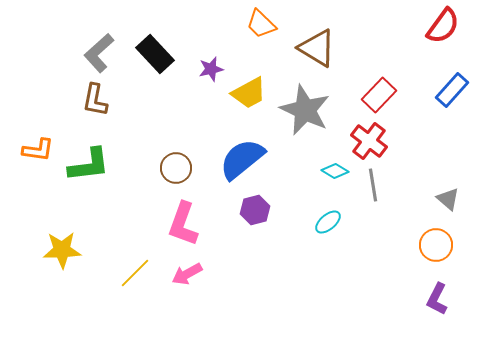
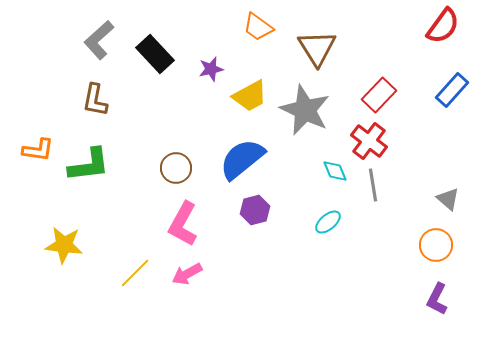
orange trapezoid: moved 3 px left, 3 px down; rotated 8 degrees counterclockwise
brown triangle: rotated 27 degrees clockwise
gray L-shape: moved 13 px up
yellow trapezoid: moved 1 px right, 3 px down
cyan diamond: rotated 36 degrees clockwise
pink L-shape: rotated 9 degrees clockwise
yellow star: moved 2 px right, 5 px up; rotated 9 degrees clockwise
